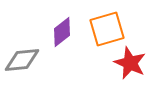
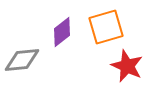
orange square: moved 1 px left, 2 px up
red star: moved 3 px left, 3 px down
